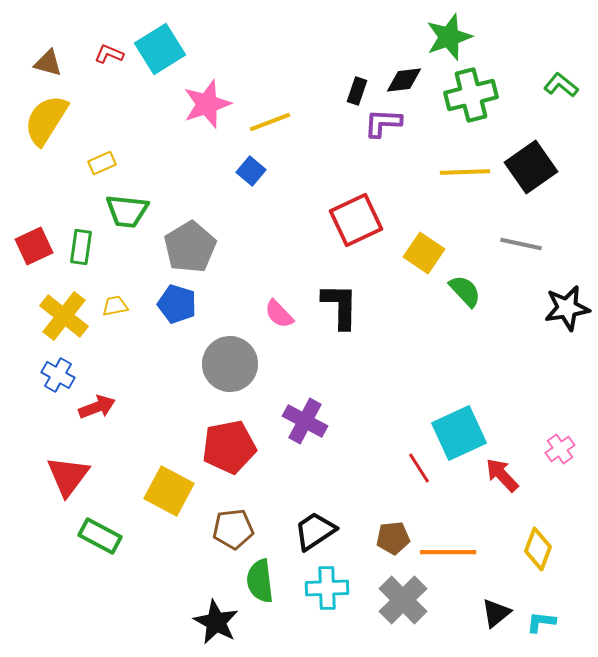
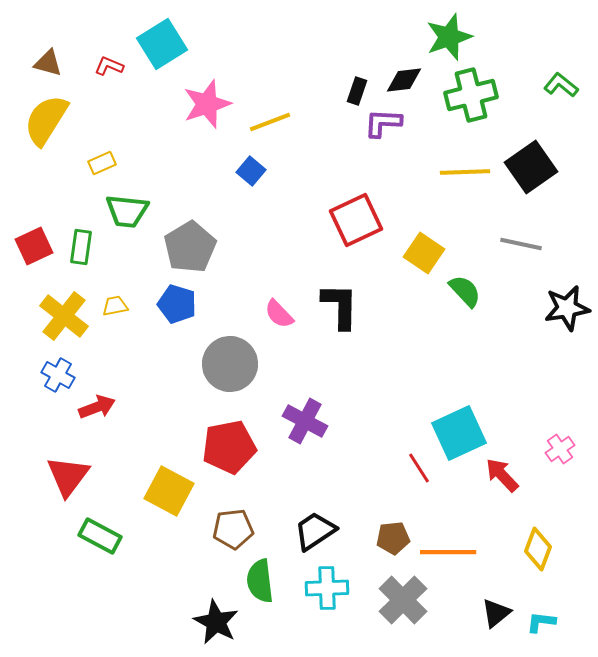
cyan square at (160, 49): moved 2 px right, 5 px up
red L-shape at (109, 54): moved 12 px down
